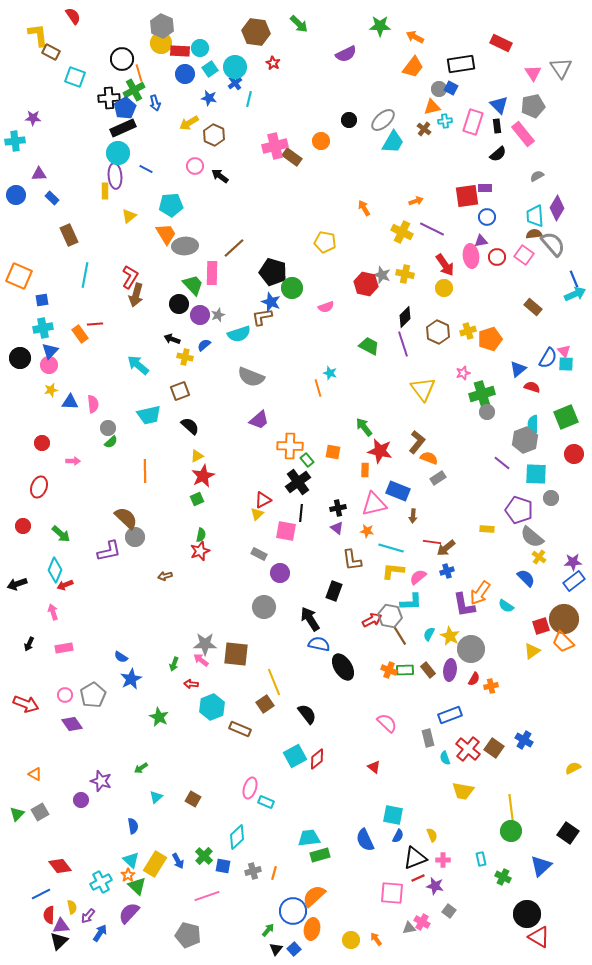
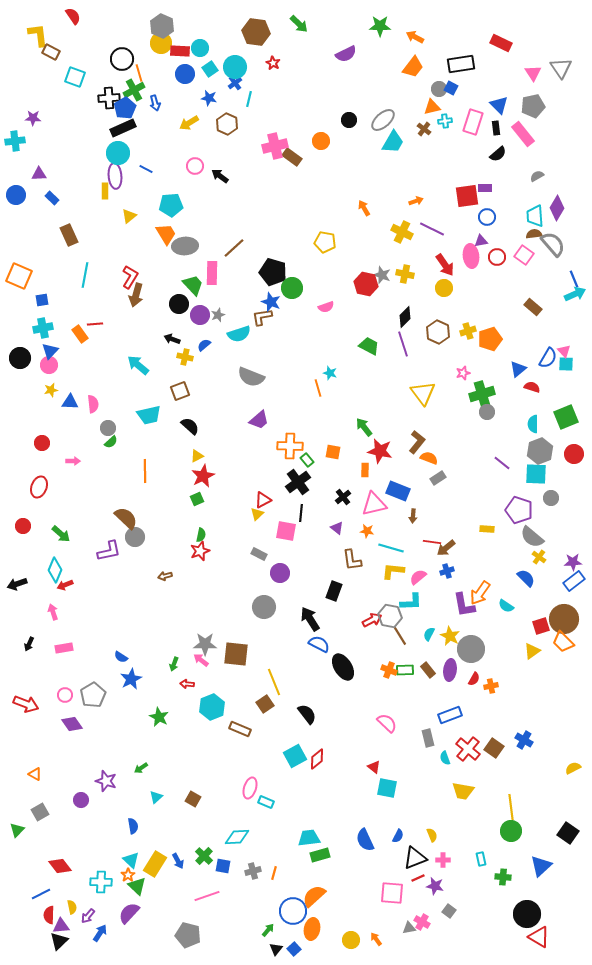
black rectangle at (497, 126): moved 1 px left, 2 px down
brown hexagon at (214, 135): moved 13 px right, 11 px up
yellow triangle at (423, 389): moved 4 px down
gray hexagon at (525, 440): moved 15 px right, 11 px down
black cross at (338, 508): moved 5 px right, 11 px up; rotated 28 degrees counterclockwise
blue semicircle at (319, 644): rotated 15 degrees clockwise
red arrow at (191, 684): moved 4 px left
purple star at (101, 781): moved 5 px right
green triangle at (17, 814): moved 16 px down
cyan square at (393, 815): moved 6 px left, 27 px up
cyan diamond at (237, 837): rotated 40 degrees clockwise
green cross at (503, 877): rotated 21 degrees counterclockwise
cyan cross at (101, 882): rotated 30 degrees clockwise
